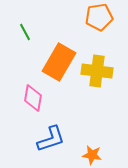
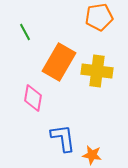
blue L-shape: moved 12 px right, 1 px up; rotated 80 degrees counterclockwise
